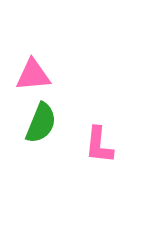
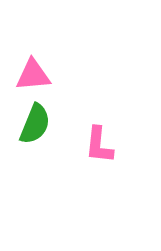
green semicircle: moved 6 px left, 1 px down
